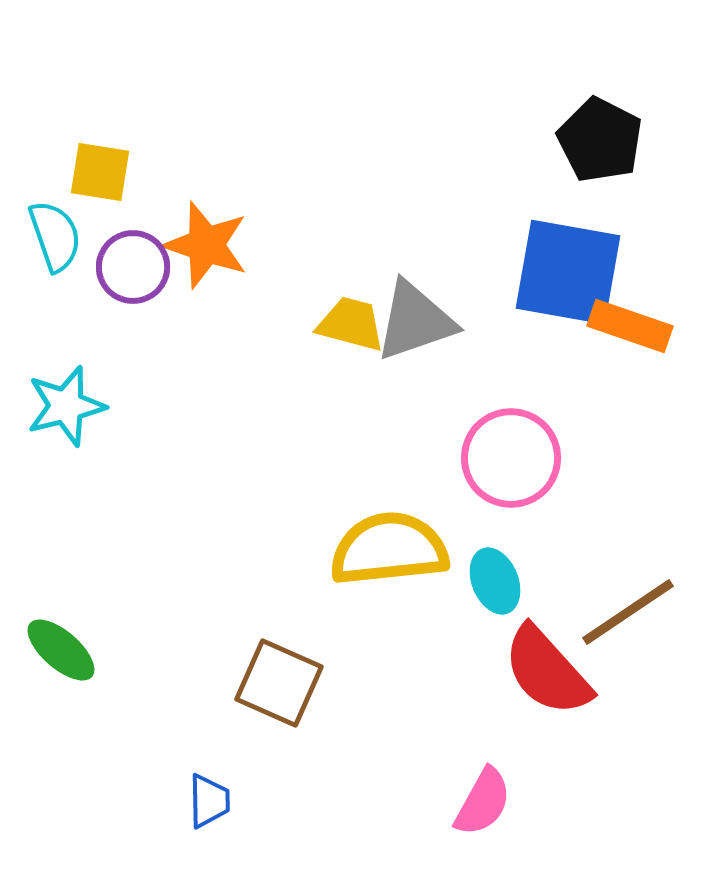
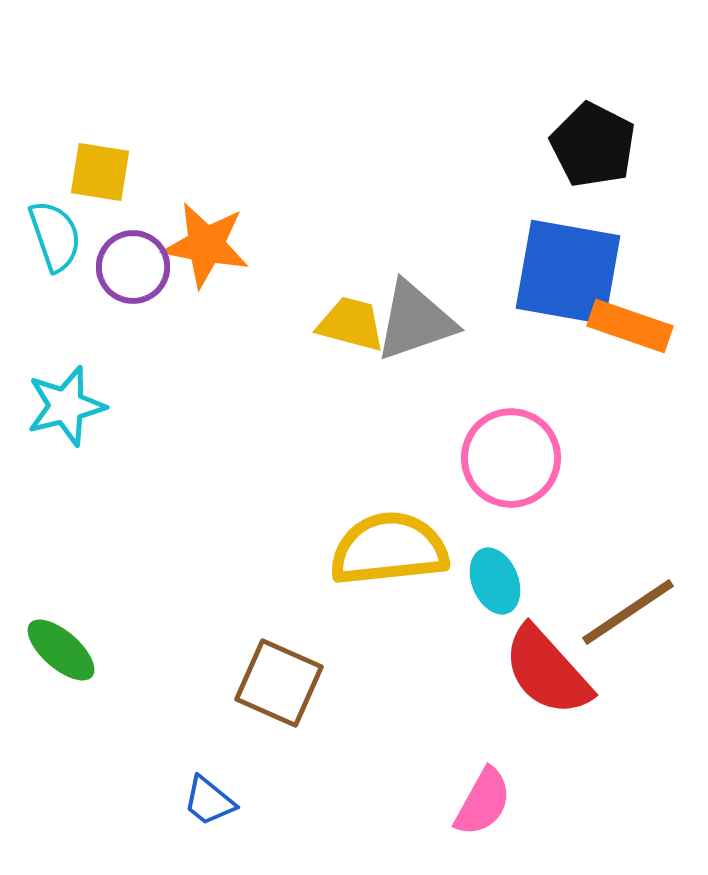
black pentagon: moved 7 px left, 5 px down
orange star: rotated 8 degrees counterclockwise
blue trapezoid: rotated 130 degrees clockwise
